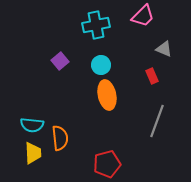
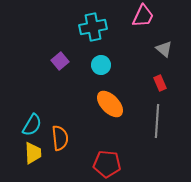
pink trapezoid: rotated 20 degrees counterclockwise
cyan cross: moved 3 px left, 2 px down
gray triangle: rotated 18 degrees clockwise
red rectangle: moved 8 px right, 7 px down
orange ellipse: moved 3 px right, 9 px down; rotated 32 degrees counterclockwise
gray line: rotated 16 degrees counterclockwise
cyan semicircle: rotated 65 degrees counterclockwise
red pentagon: rotated 20 degrees clockwise
